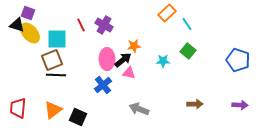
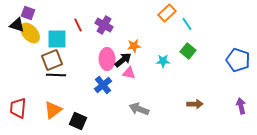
red line: moved 3 px left
purple arrow: moved 1 px right, 1 px down; rotated 105 degrees counterclockwise
black square: moved 4 px down
